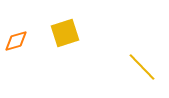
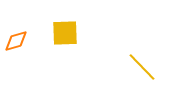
yellow square: rotated 16 degrees clockwise
